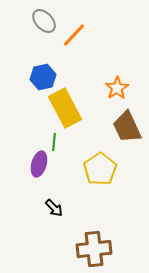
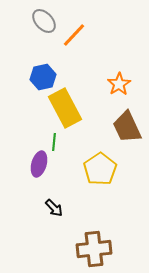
orange star: moved 2 px right, 4 px up
